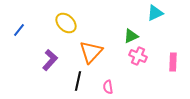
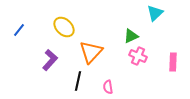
cyan triangle: rotated 18 degrees counterclockwise
yellow ellipse: moved 2 px left, 4 px down
